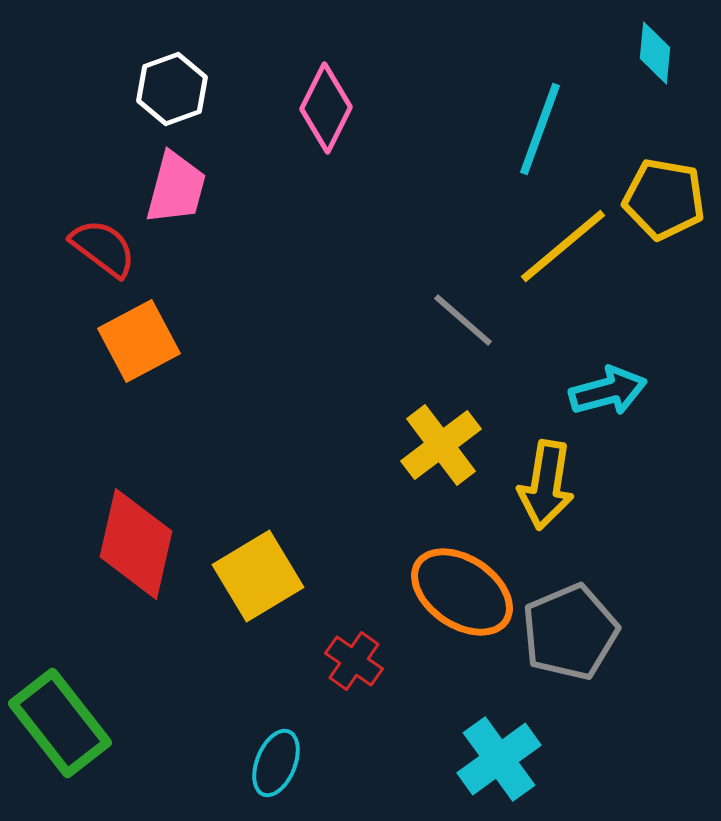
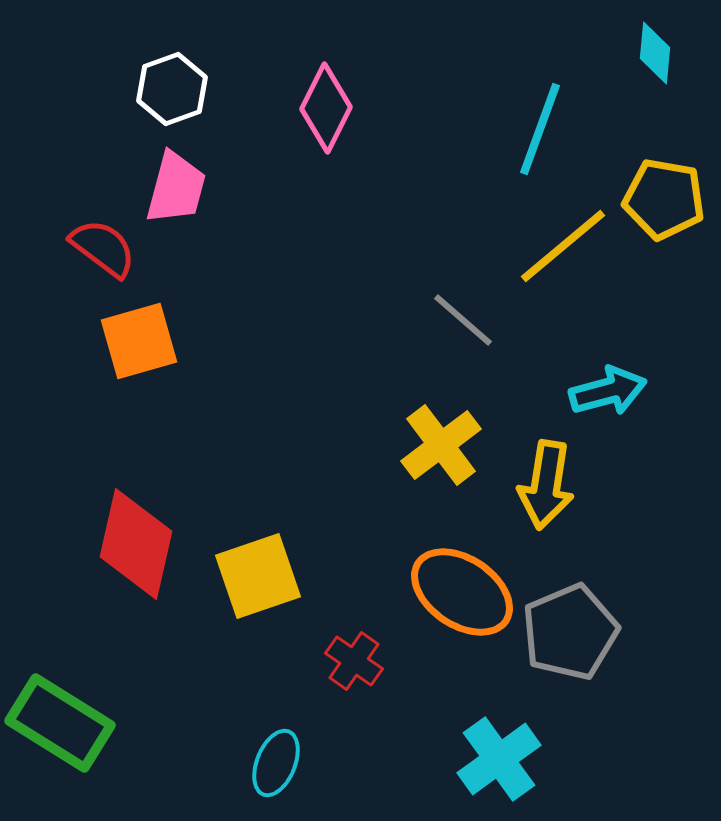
orange square: rotated 12 degrees clockwise
yellow square: rotated 12 degrees clockwise
green rectangle: rotated 20 degrees counterclockwise
